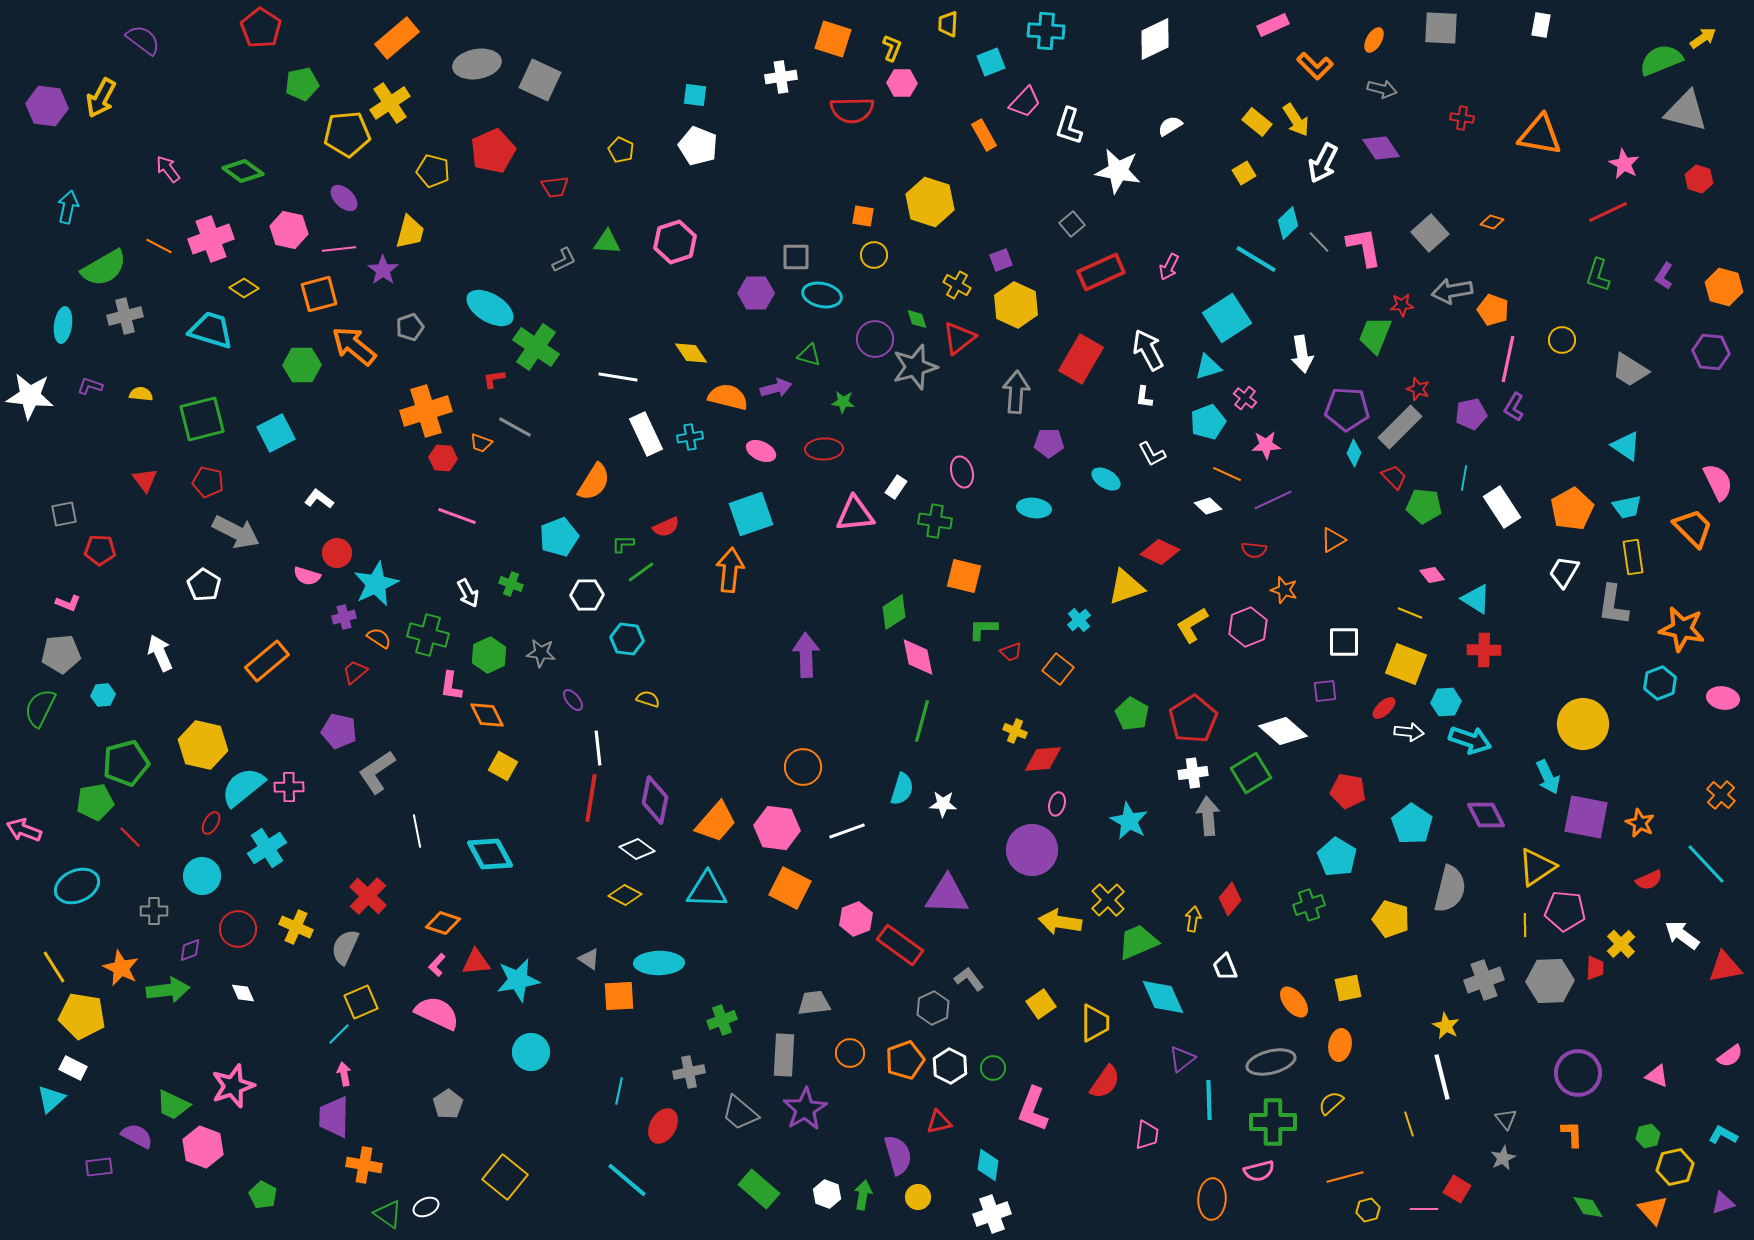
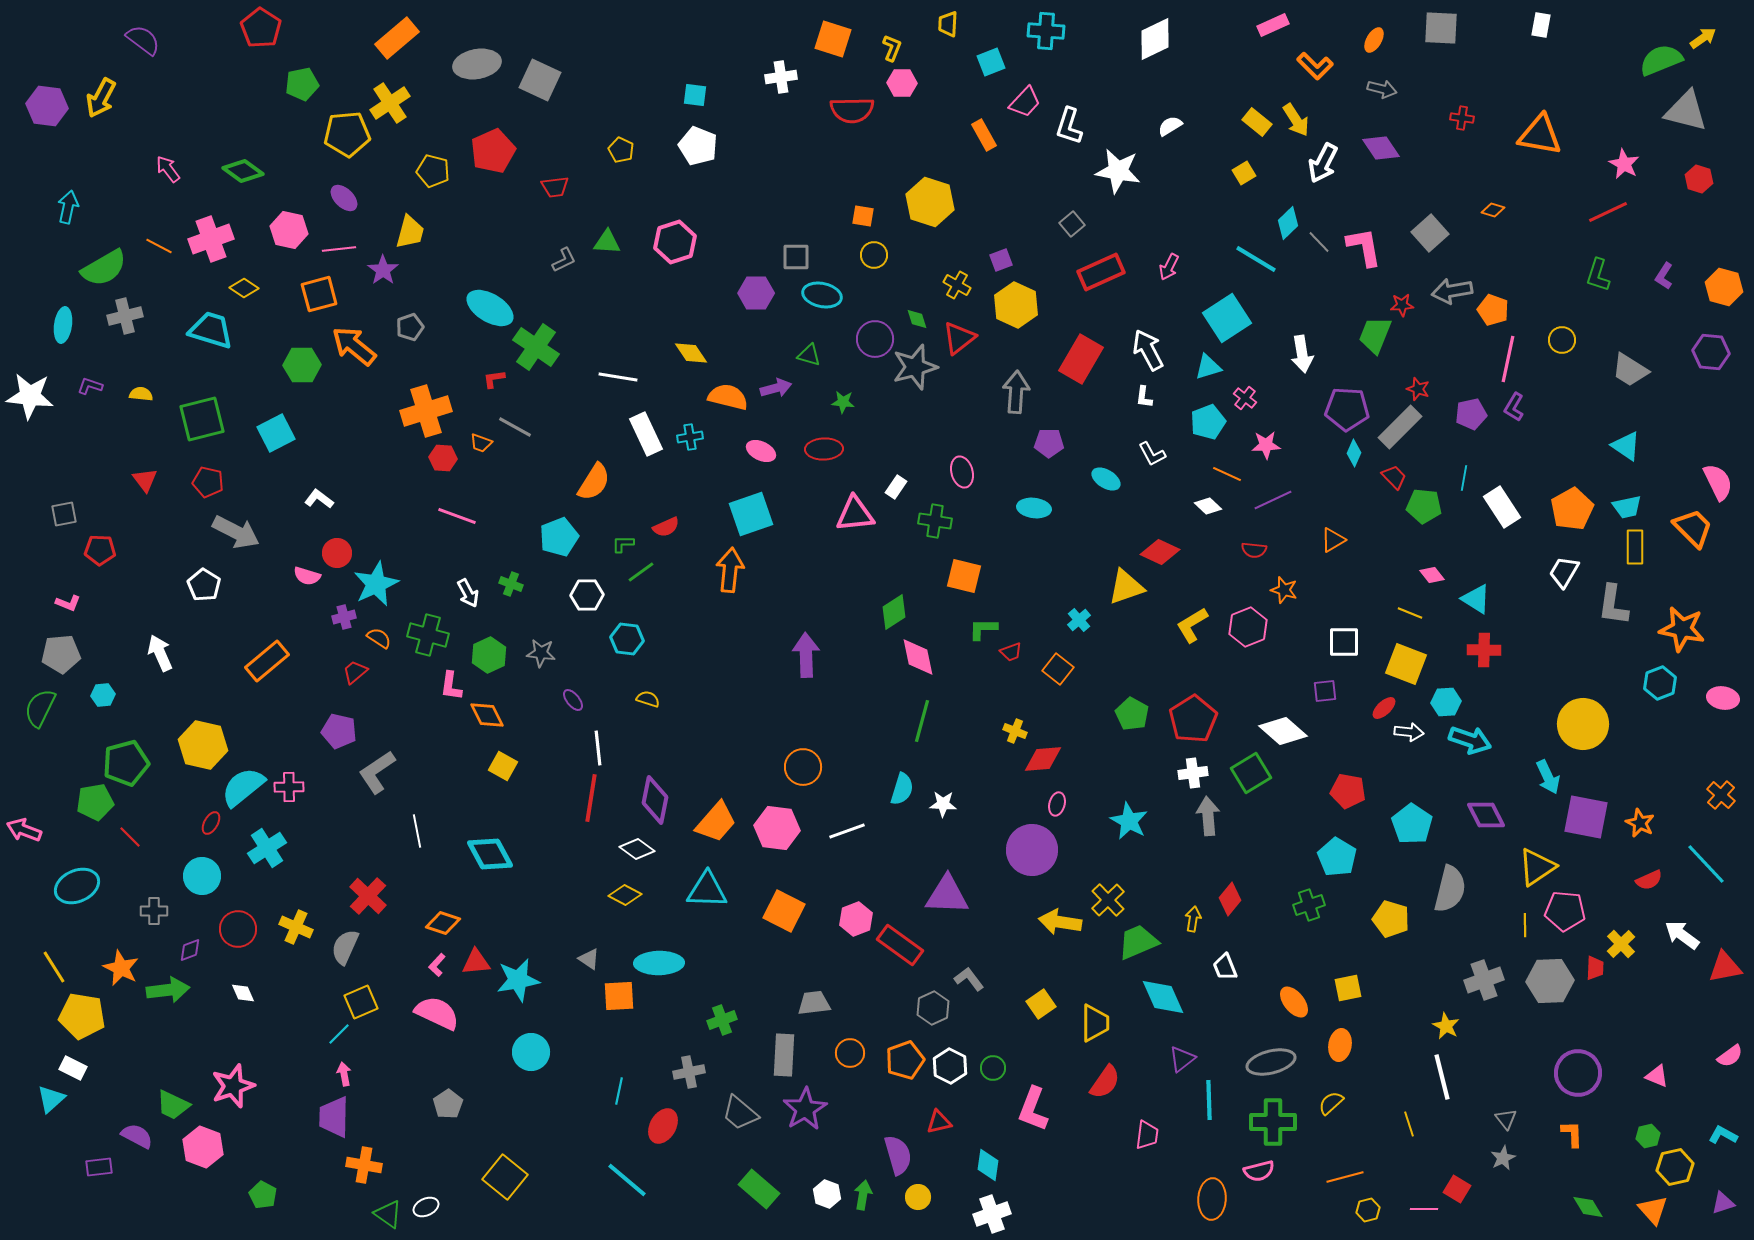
orange diamond at (1492, 222): moved 1 px right, 12 px up
yellow rectangle at (1633, 557): moved 2 px right, 10 px up; rotated 8 degrees clockwise
orange square at (790, 888): moved 6 px left, 23 px down
